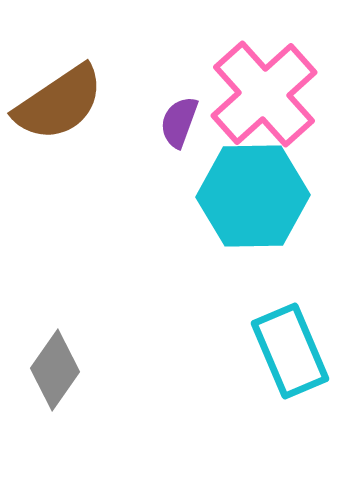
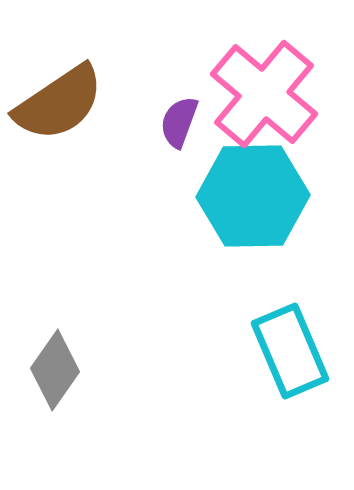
pink cross: rotated 8 degrees counterclockwise
